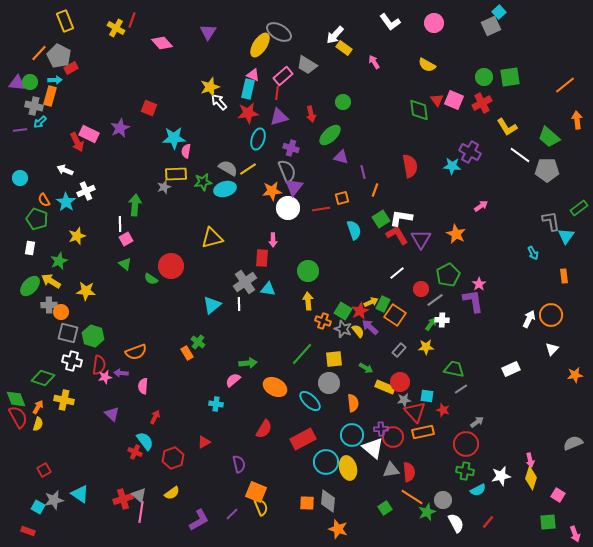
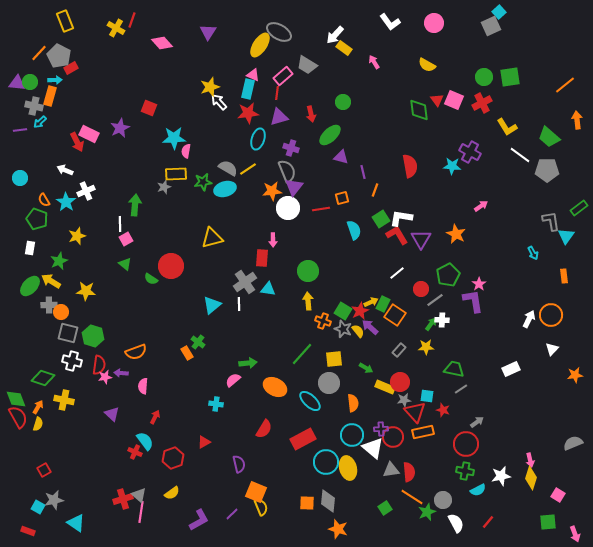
cyan triangle at (80, 494): moved 4 px left, 29 px down
